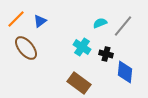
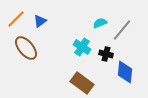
gray line: moved 1 px left, 4 px down
brown rectangle: moved 3 px right
